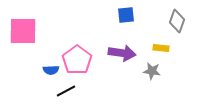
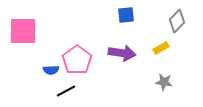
gray diamond: rotated 25 degrees clockwise
yellow rectangle: rotated 35 degrees counterclockwise
gray star: moved 12 px right, 11 px down
